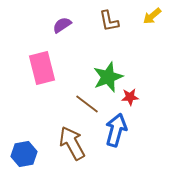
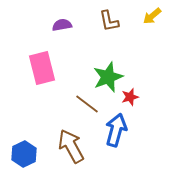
purple semicircle: rotated 24 degrees clockwise
red star: rotated 12 degrees counterclockwise
brown arrow: moved 1 px left, 3 px down
blue hexagon: rotated 15 degrees counterclockwise
